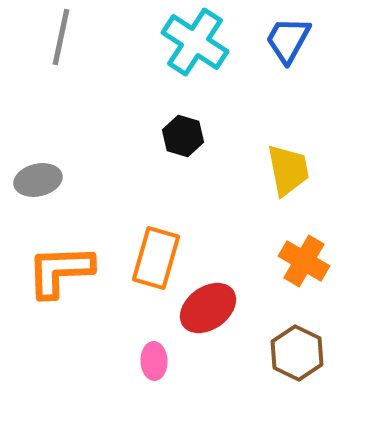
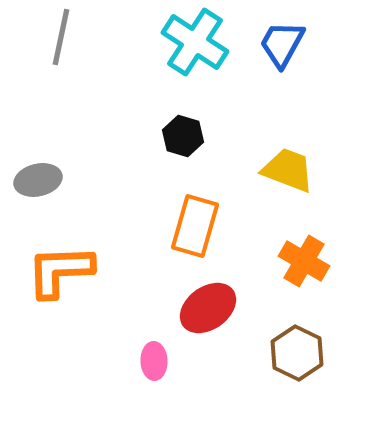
blue trapezoid: moved 6 px left, 4 px down
yellow trapezoid: rotated 58 degrees counterclockwise
orange rectangle: moved 39 px right, 32 px up
